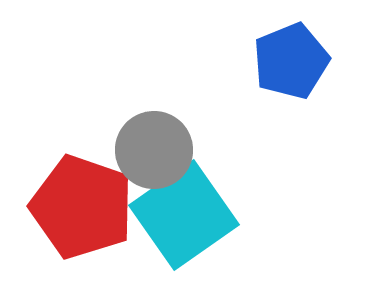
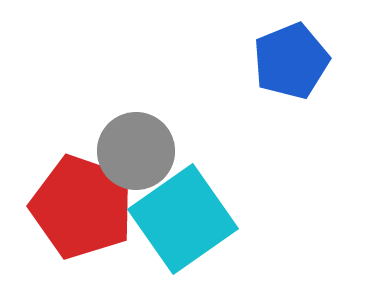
gray circle: moved 18 px left, 1 px down
cyan square: moved 1 px left, 4 px down
